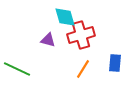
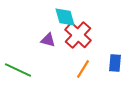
red cross: moved 3 px left; rotated 32 degrees counterclockwise
green line: moved 1 px right, 1 px down
